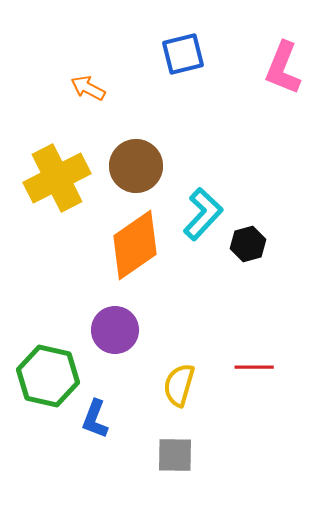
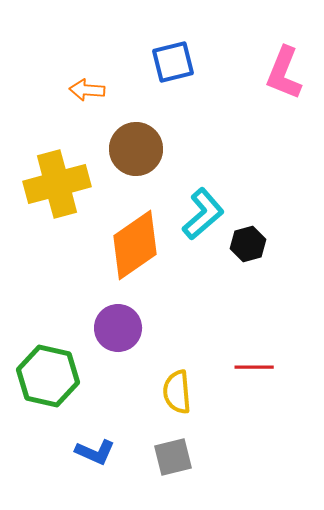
blue square: moved 10 px left, 8 px down
pink L-shape: moved 1 px right, 5 px down
orange arrow: moved 1 px left, 2 px down; rotated 24 degrees counterclockwise
brown circle: moved 17 px up
yellow cross: moved 6 px down; rotated 12 degrees clockwise
cyan L-shape: rotated 6 degrees clockwise
purple circle: moved 3 px right, 2 px up
yellow semicircle: moved 2 px left, 7 px down; rotated 21 degrees counterclockwise
blue L-shape: moved 33 px down; rotated 87 degrees counterclockwise
gray square: moved 2 px left, 2 px down; rotated 15 degrees counterclockwise
